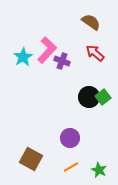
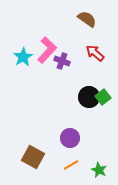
brown semicircle: moved 4 px left, 3 px up
brown square: moved 2 px right, 2 px up
orange line: moved 2 px up
